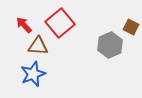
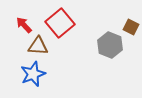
gray hexagon: rotated 15 degrees counterclockwise
